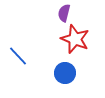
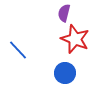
blue line: moved 6 px up
